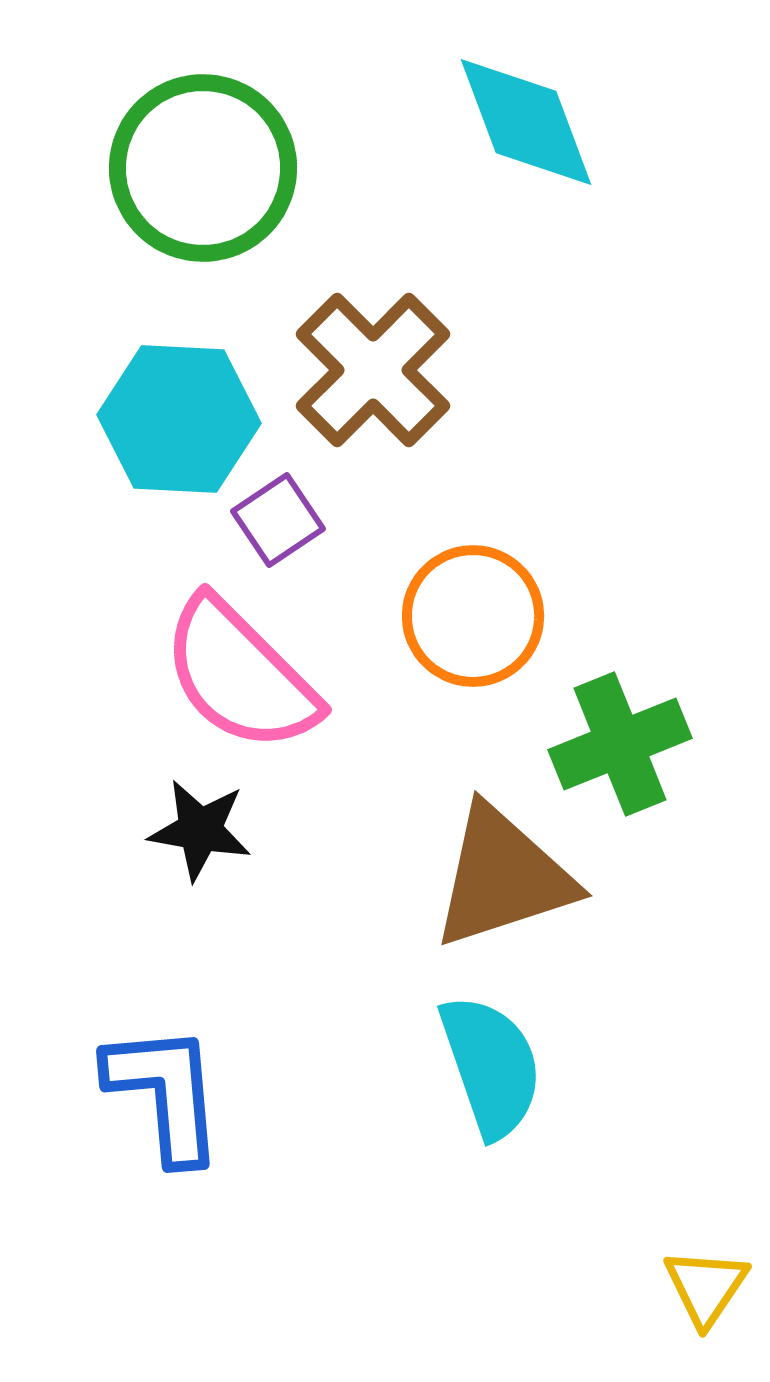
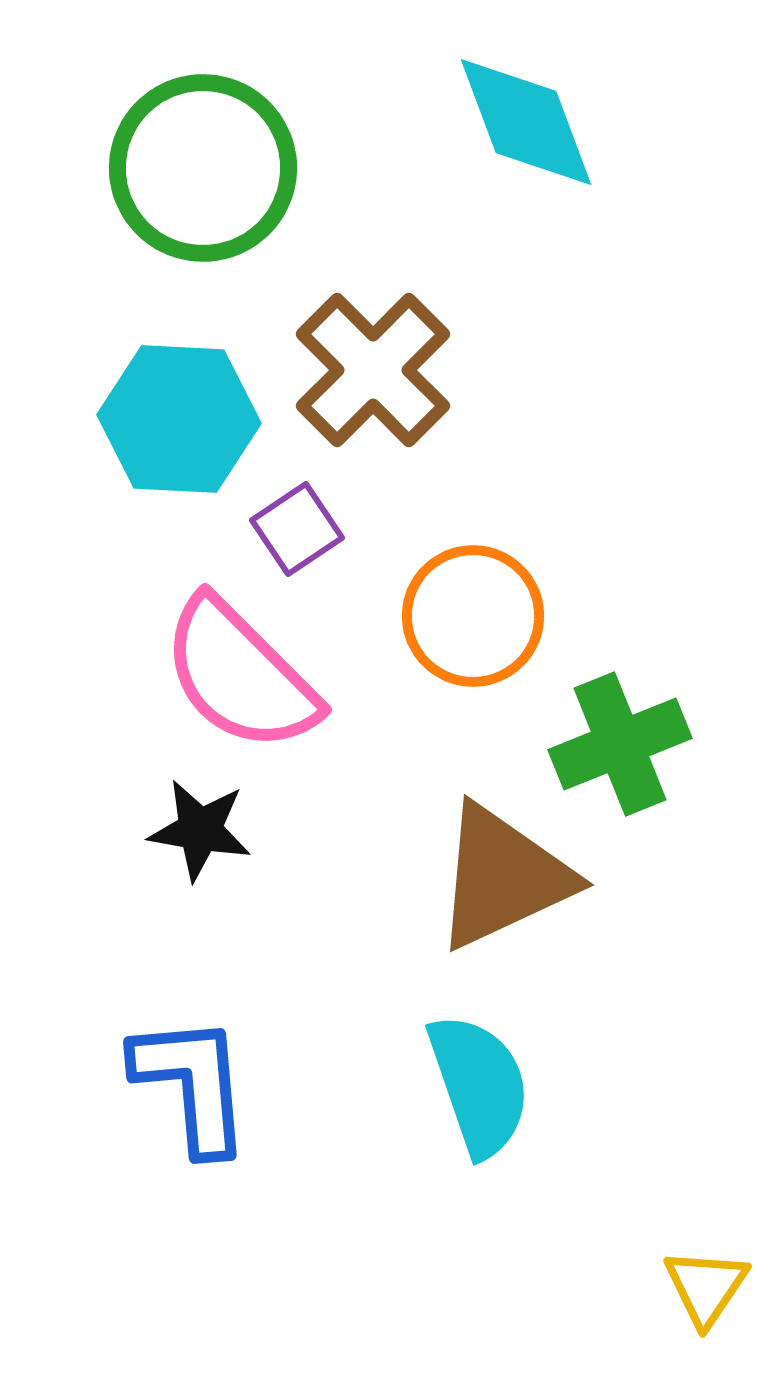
purple square: moved 19 px right, 9 px down
brown triangle: rotated 7 degrees counterclockwise
cyan semicircle: moved 12 px left, 19 px down
blue L-shape: moved 27 px right, 9 px up
